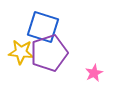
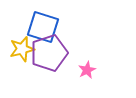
yellow star: moved 1 px right, 3 px up; rotated 20 degrees counterclockwise
pink star: moved 7 px left, 3 px up
